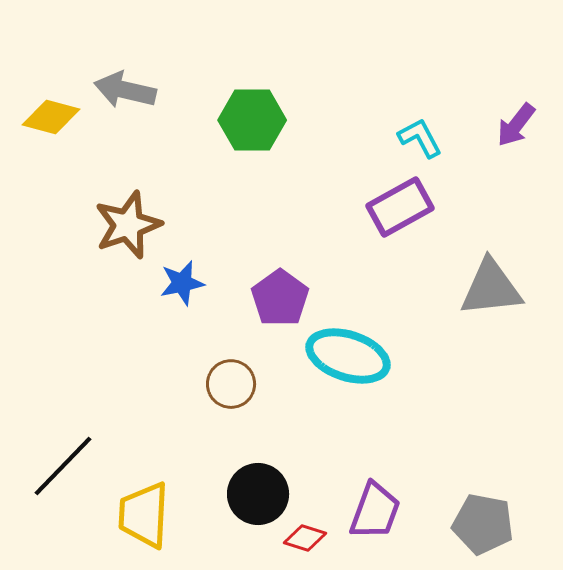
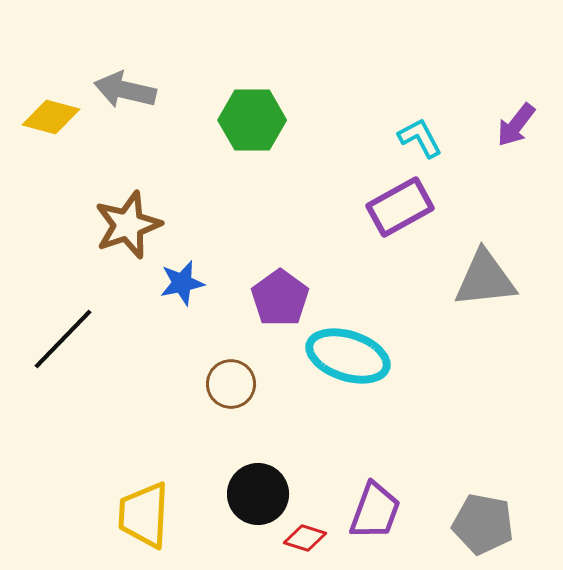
gray triangle: moved 6 px left, 9 px up
black line: moved 127 px up
